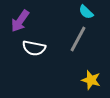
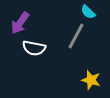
cyan semicircle: moved 2 px right
purple arrow: moved 2 px down
gray line: moved 2 px left, 3 px up
